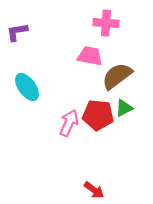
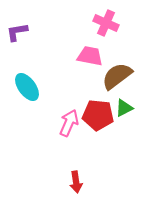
pink cross: rotated 20 degrees clockwise
red arrow: moved 18 px left, 8 px up; rotated 45 degrees clockwise
